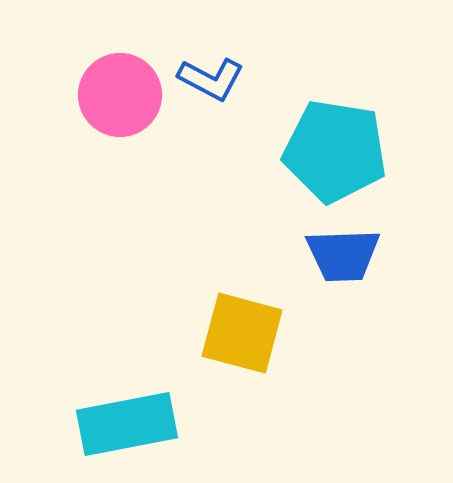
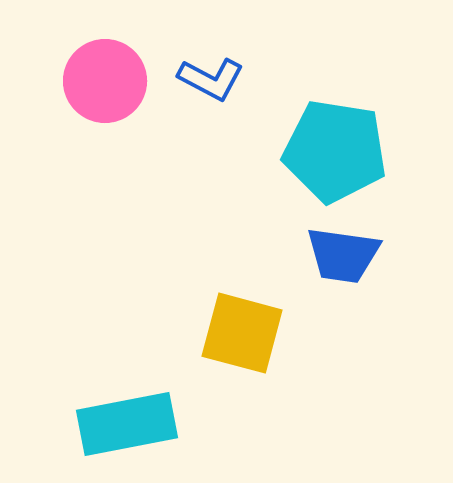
pink circle: moved 15 px left, 14 px up
blue trapezoid: rotated 10 degrees clockwise
